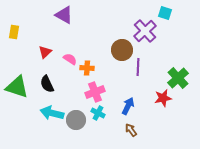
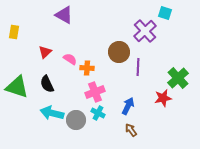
brown circle: moved 3 px left, 2 px down
